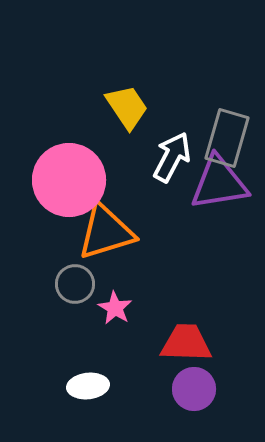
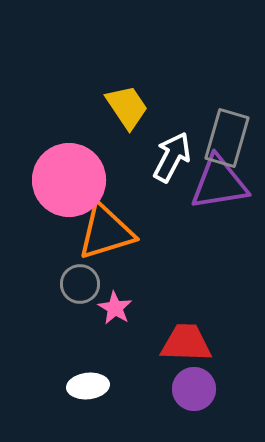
gray circle: moved 5 px right
